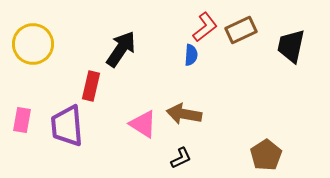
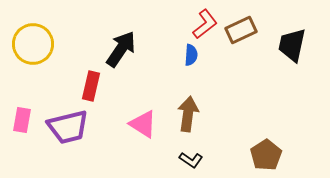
red L-shape: moved 3 px up
black trapezoid: moved 1 px right, 1 px up
brown arrow: moved 4 px right; rotated 88 degrees clockwise
purple trapezoid: moved 1 px right, 1 px down; rotated 99 degrees counterclockwise
black L-shape: moved 10 px right, 2 px down; rotated 60 degrees clockwise
